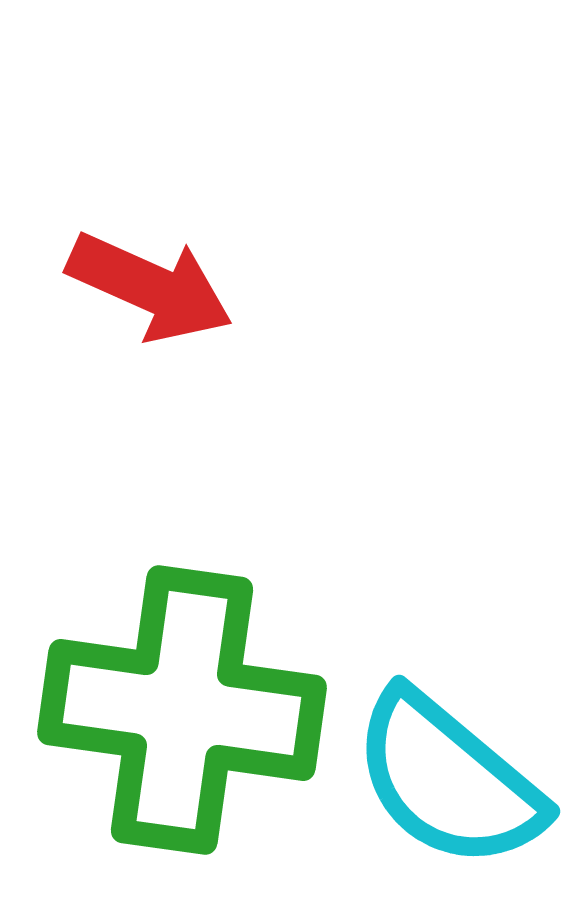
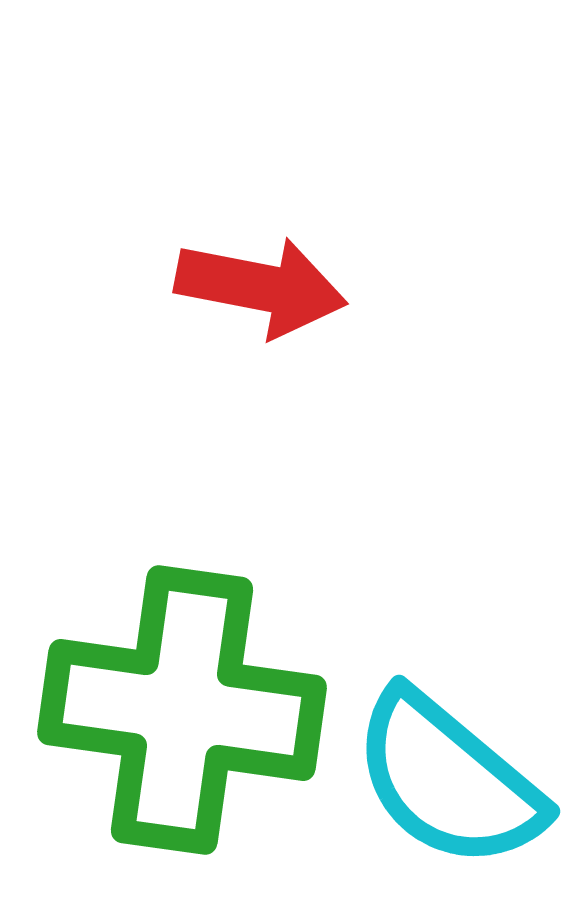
red arrow: moved 111 px right; rotated 13 degrees counterclockwise
